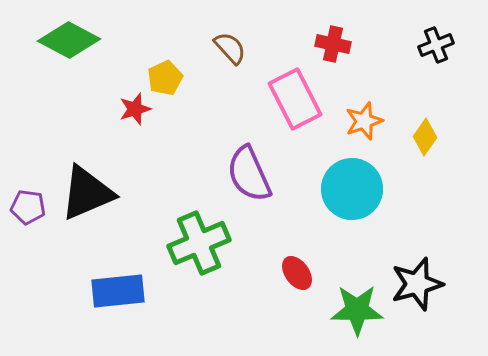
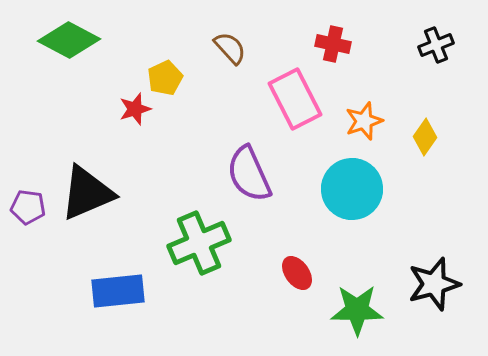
black star: moved 17 px right
